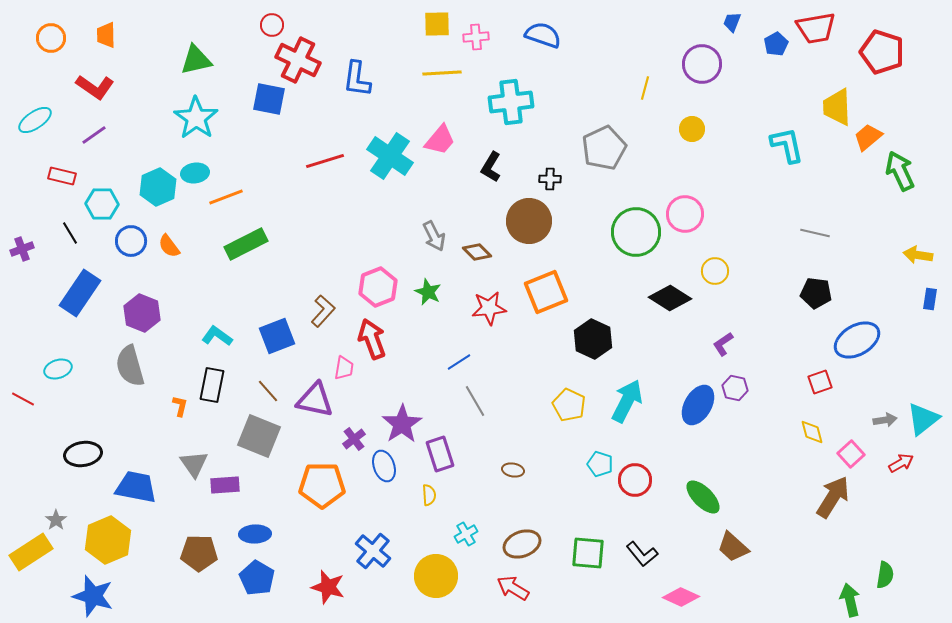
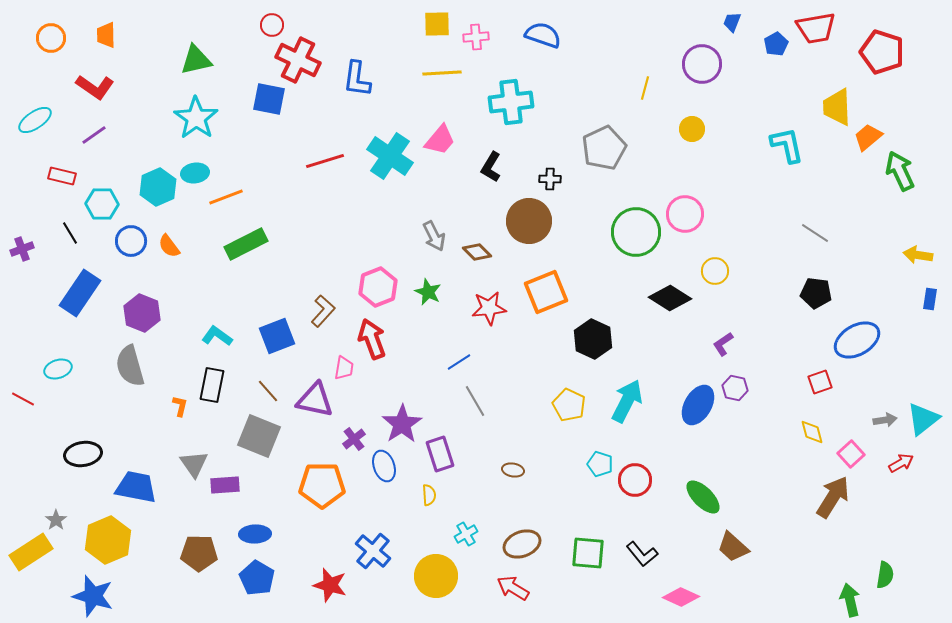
gray line at (815, 233): rotated 20 degrees clockwise
red star at (328, 587): moved 2 px right, 2 px up
